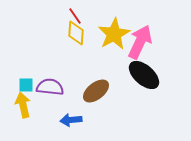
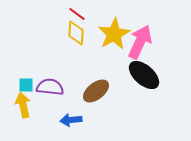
red line: moved 2 px right, 2 px up; rotated 18 degrees counterclockwise
